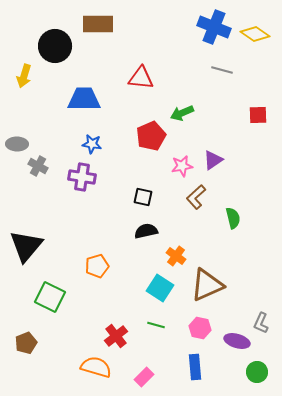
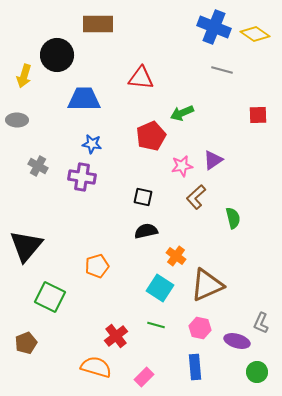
black circle: moved 2 px right, 9 px down
gray ellipse: moved 24 px up
